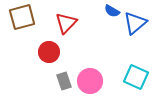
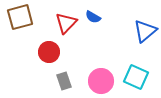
blue semicircle: moved 19 px left, 6 px down
brown square: moved 2 px left
blue triangle: moved 10 px right, 8 px down
pink circle: moved 11 px right
